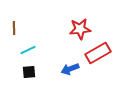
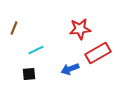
brown line: rotated 24 degrees clockwise
cyan line: moved 8 px right
black square: moved 2 px down
